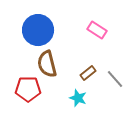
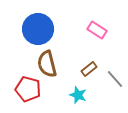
blue circle: moved 1 px up
brown rectangle: moved 1 px right, 4 px up
red pentagon: rotated 15 degrees clockwise
cyan star: moved 3 px up
